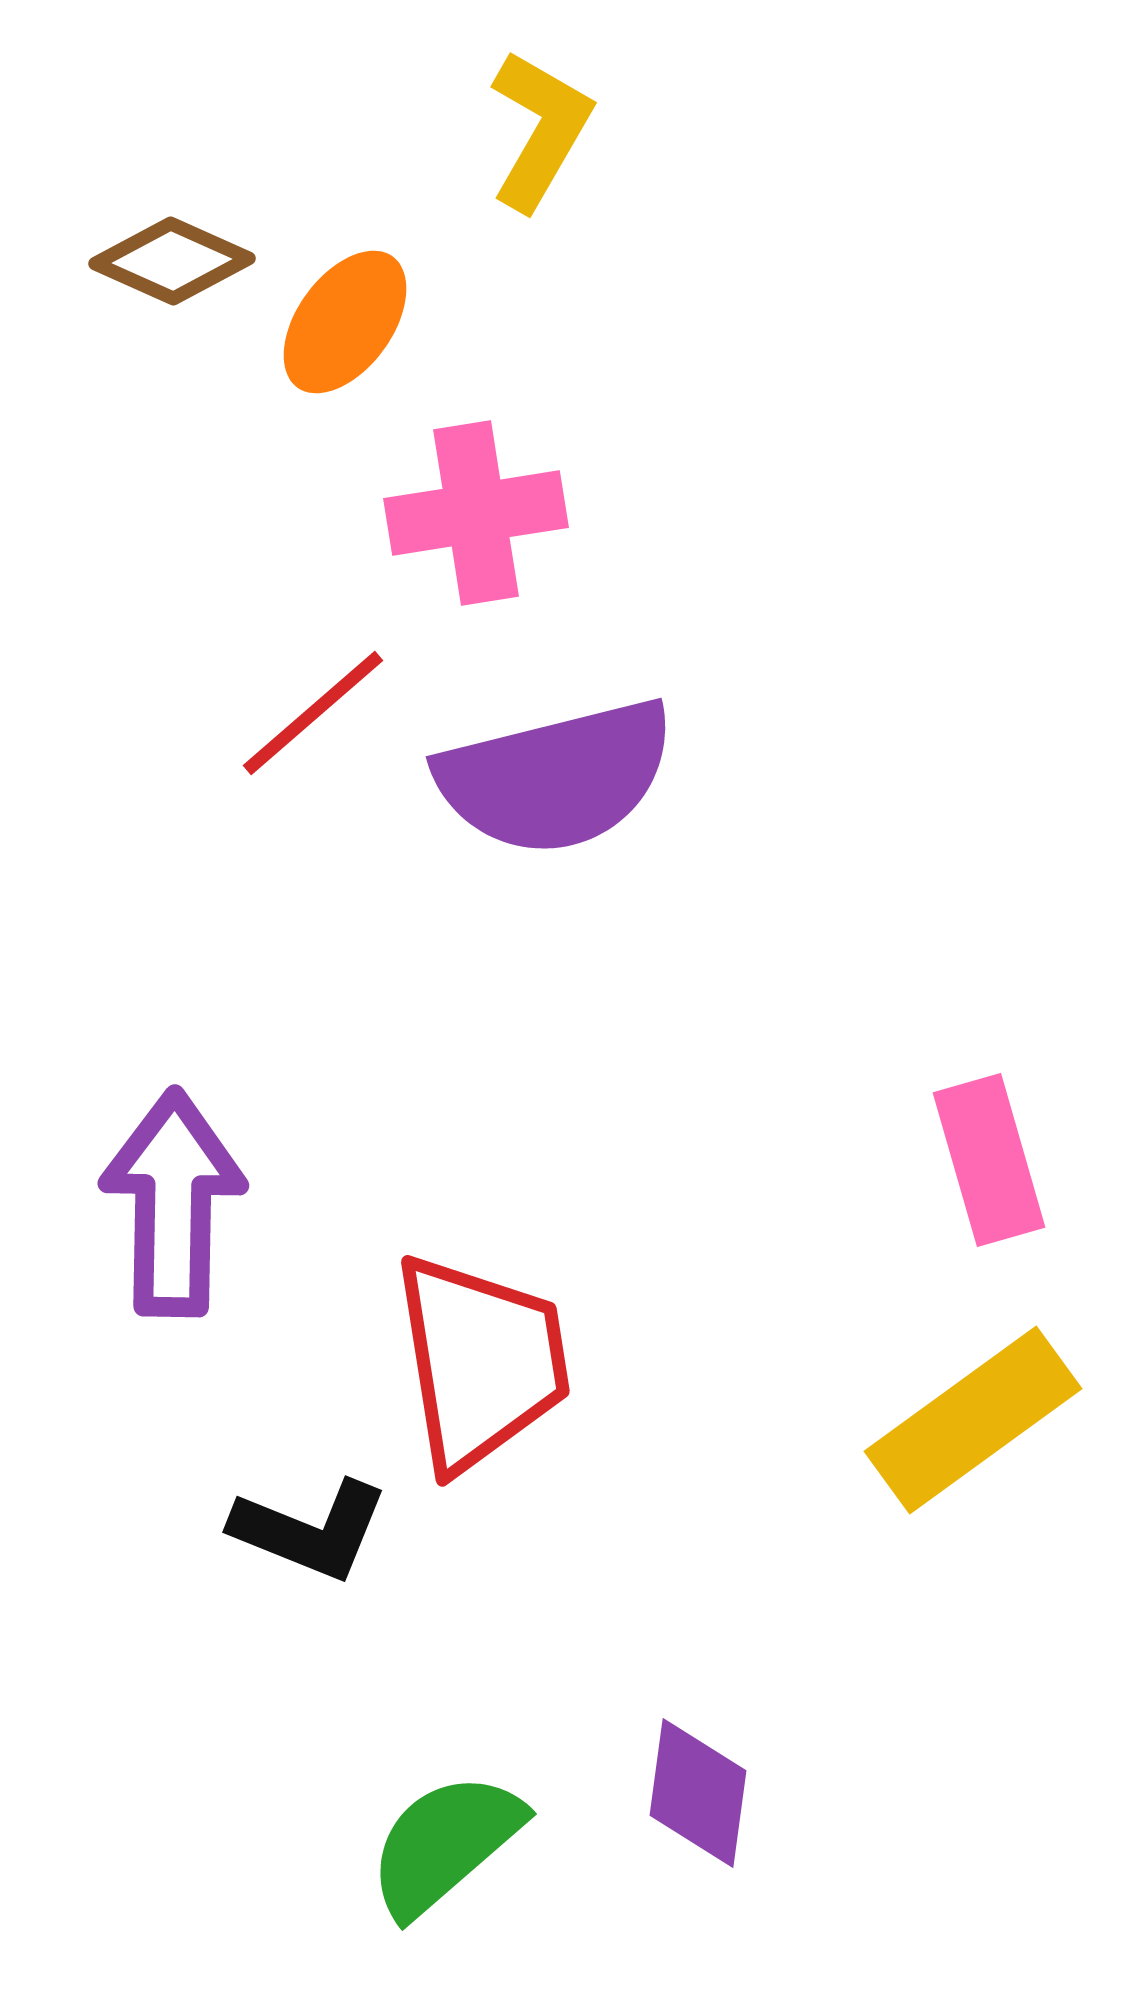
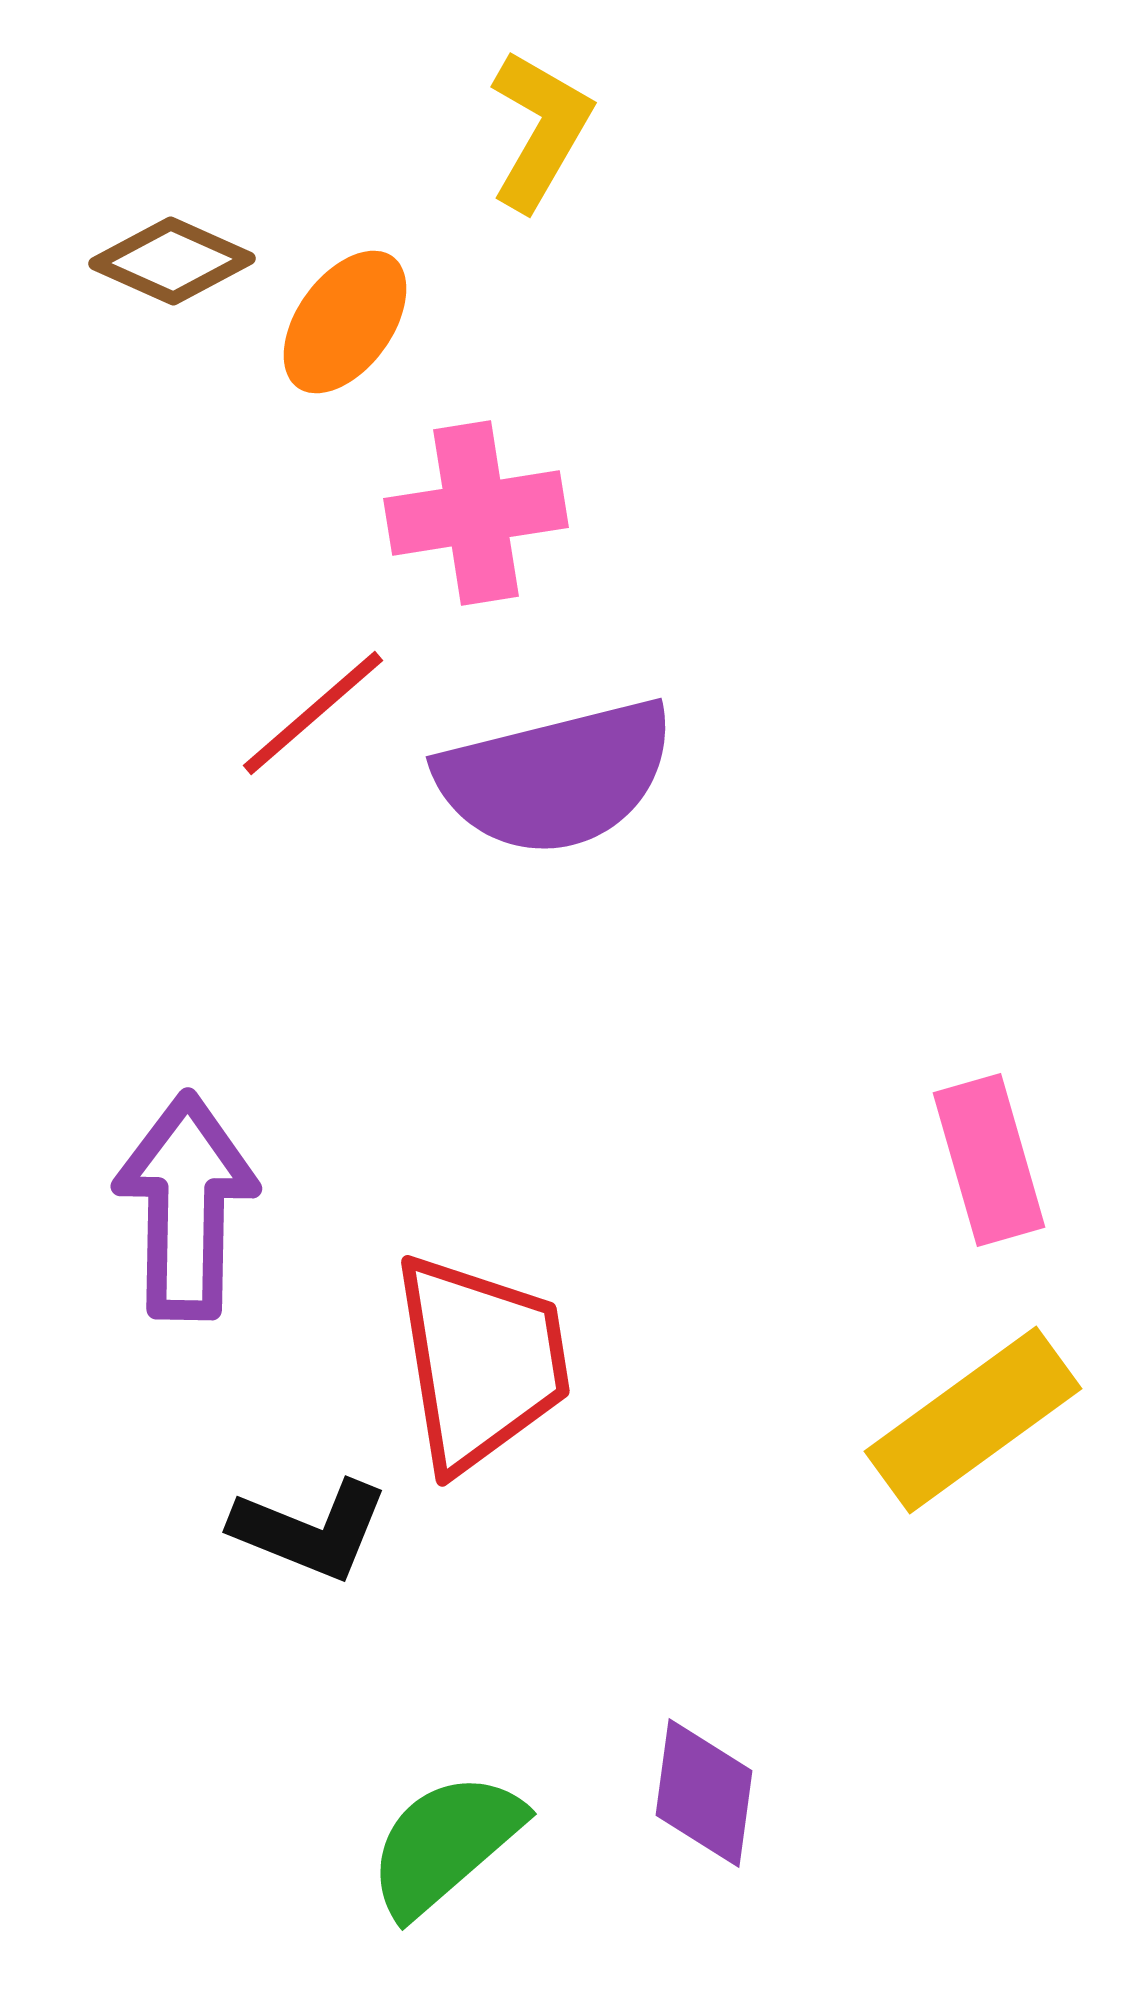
purple arrow: moved 13 px right, 3 px down
purple diamond: moved 6 px right
